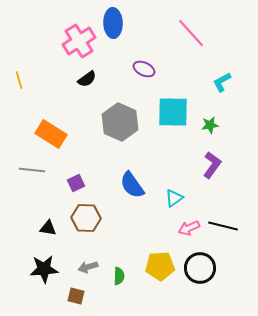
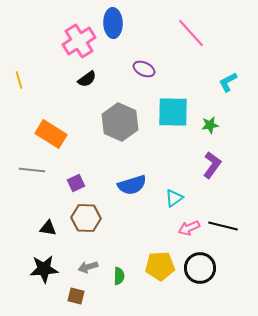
cyan L-shape: moved 6 px right
blue semicircle: rotated 72 degrees counterclockwise
